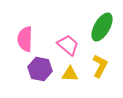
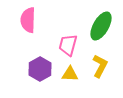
green ellipse: moved 1 px left, 1 px up
pink semicircle: moved 3 px right, 19 px up
pink trapezoid: rotated 115 degrees counterclockwise
purple hexagon: rotated 20 degrees clockwise
